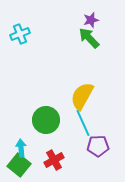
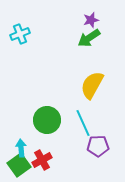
green arrow: rotated 80 degrees counterclockwise
yellow semicircle: moved 10 px right, 11 px up
green circle: moved 1 px right
red cross: moved 12 px left
green square: rotated 15 degrees clockwise
